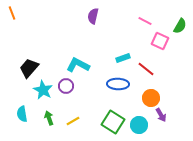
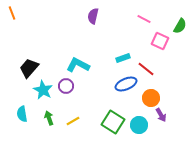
pink line: moved 1 px left, 2 px up
blue ellipse: moved 8 px right; rotated 25 degrees counterclockwise
